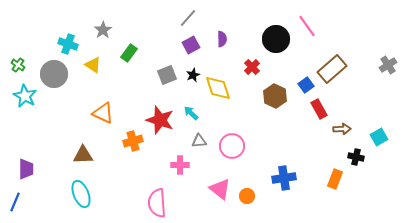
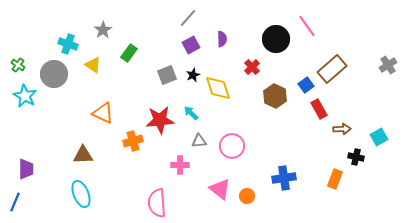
red star: rotated 24 degrees counterclockwise
